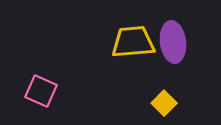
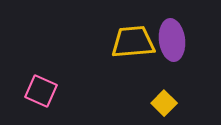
purple ellipse: moved 1 px left, 2 px up
